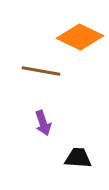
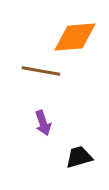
orange diamond: moved 5 px left; rotated 30 degrees counterclockwise
black trapezoid: moved 1 px right, 1 px up; rotated 20 degrees counterclockwise
